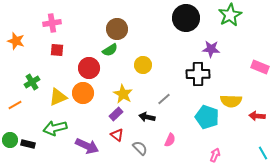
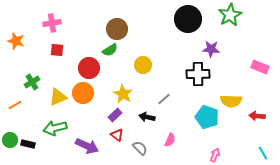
black circle: moved 2 px right, 1 px down
purple rectangle: moved 1 px left, 1 px down
